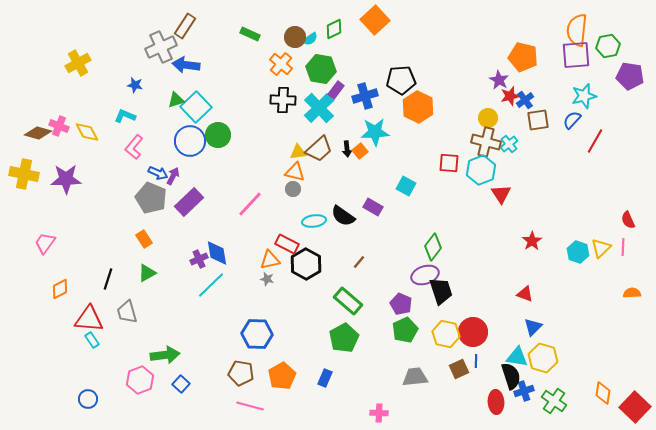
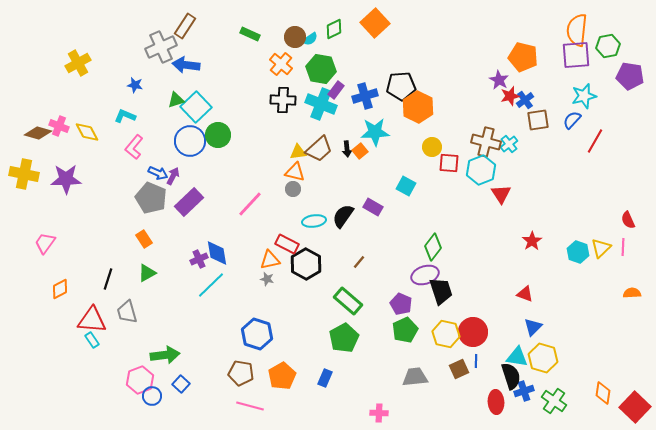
orange square at (375, 20): moved 3 px down
black pentagon at (401, 80): moved 6 px down
cyan cross at (319, 108): moved 2 px right, 4 px up; rotated 24 degrees counterclockwise
yellow circle at (488, 118): moved 56 px left, 29 px down
black semicircle at (343, 216): rotated 90 degrees clockwise
red triangle at (89, 319): moved 3 px right, 1 px down
blue hexagon at (257, 334): rotated 16 degrees clockwise
blue circle at (88, 399): moved 64 px right, 3 px up
